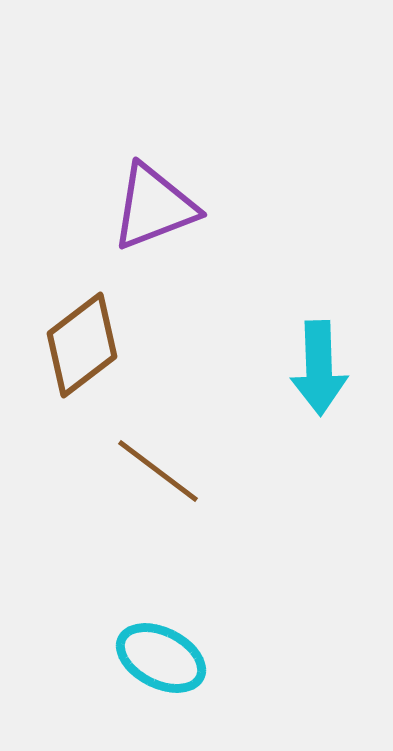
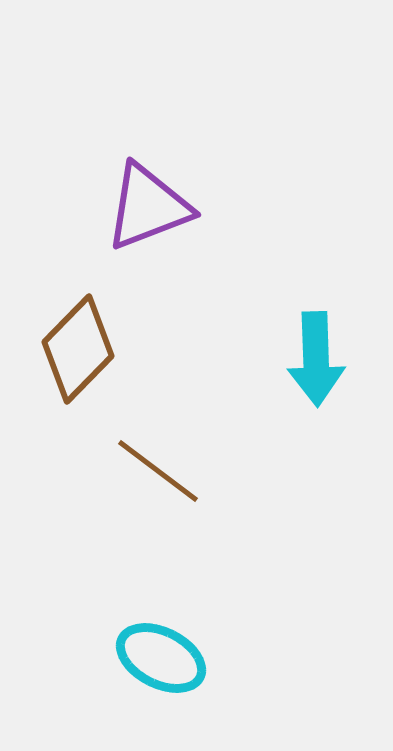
purple triangle: moved 6 px left
brown diamond: moved 4 px left, 4 px down; rotated 8 degrees counterclockwise
cyan arrow: moved 3 px left, 9 px up
